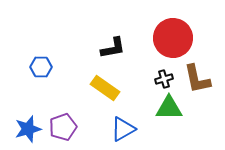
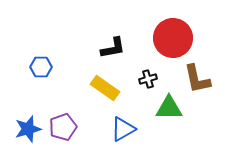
black cross: moved 16 px left
